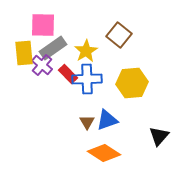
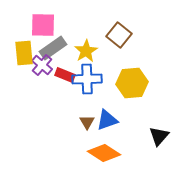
red rectangle: moved 3 px left, 1 px down; rotated 24 degrees counterclockwise
